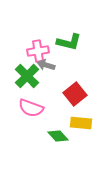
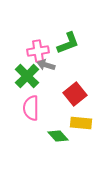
green L-shape: moved 1 px left, 1 px down; rotated 35 degrees counterclockwise
pink semicircle: rotated 70 degrees clockwise
